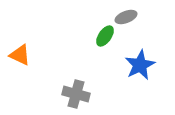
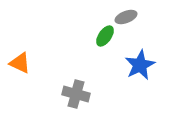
orange triangle: moved 8 px down
